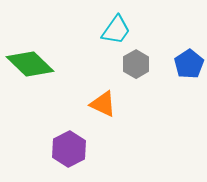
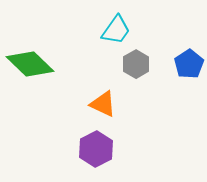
purple hexagon: moved 27 px right
